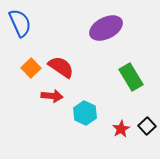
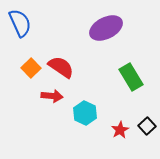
red star: moved 1 px left, 1 px down
